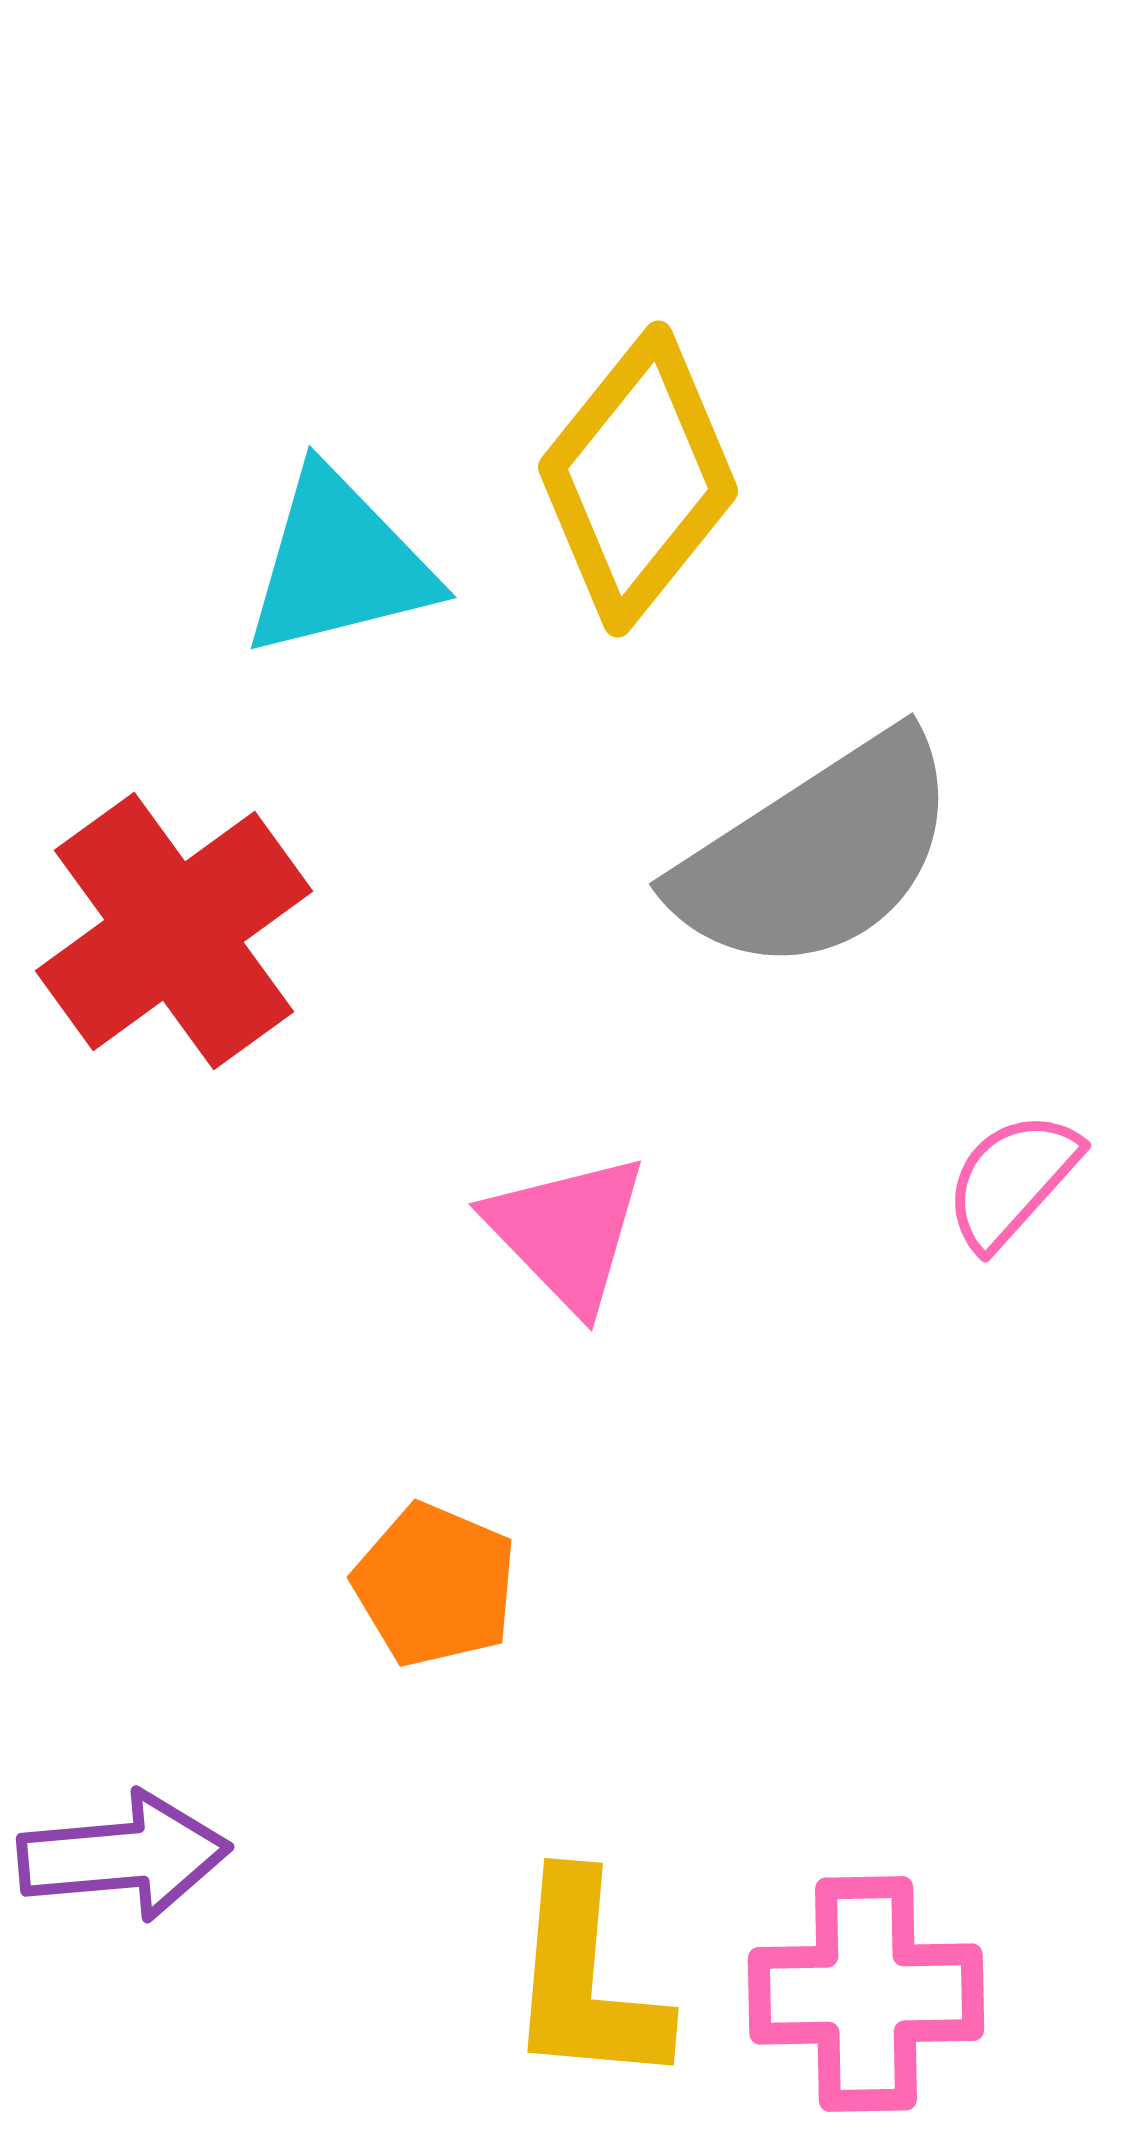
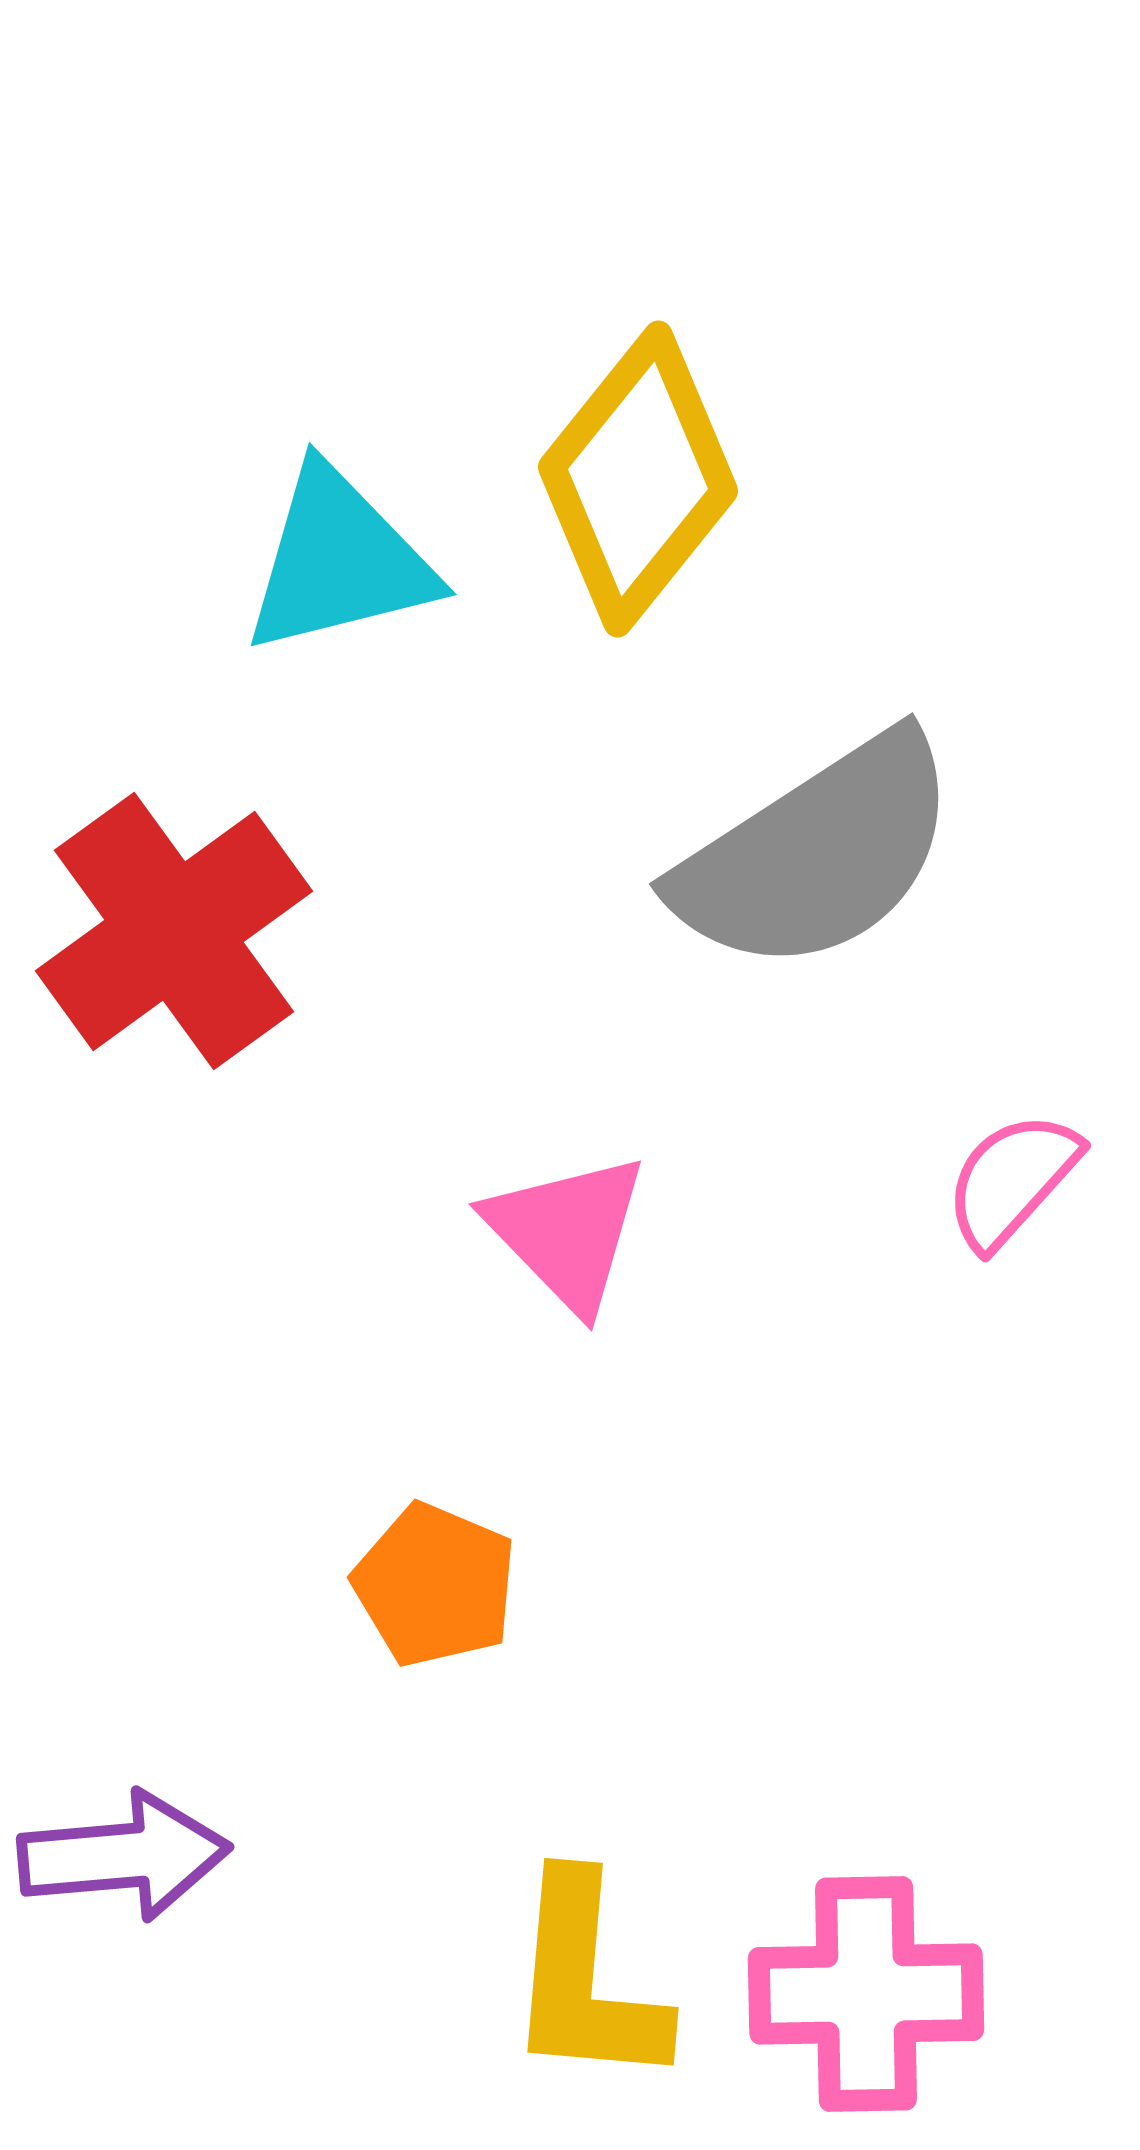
cyan triangle: moved 3 px up
